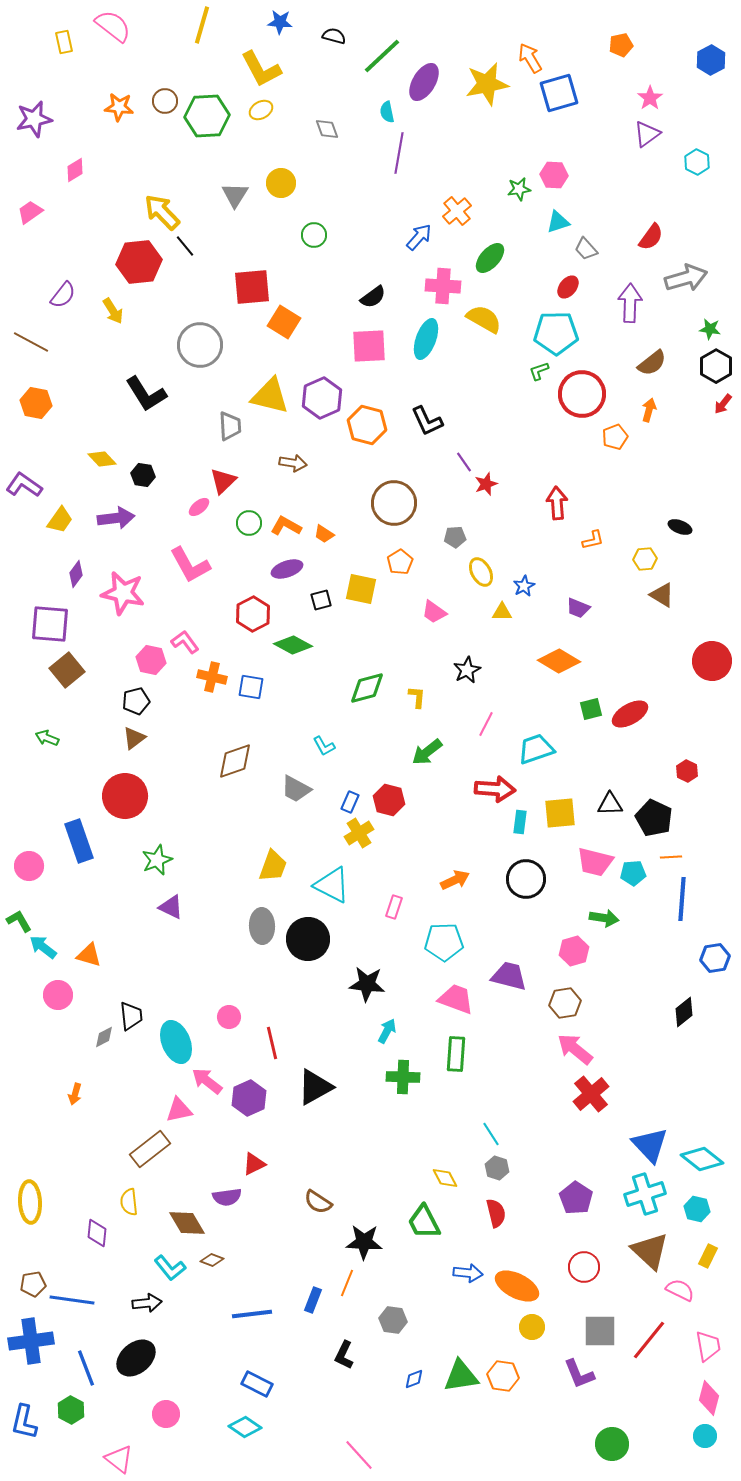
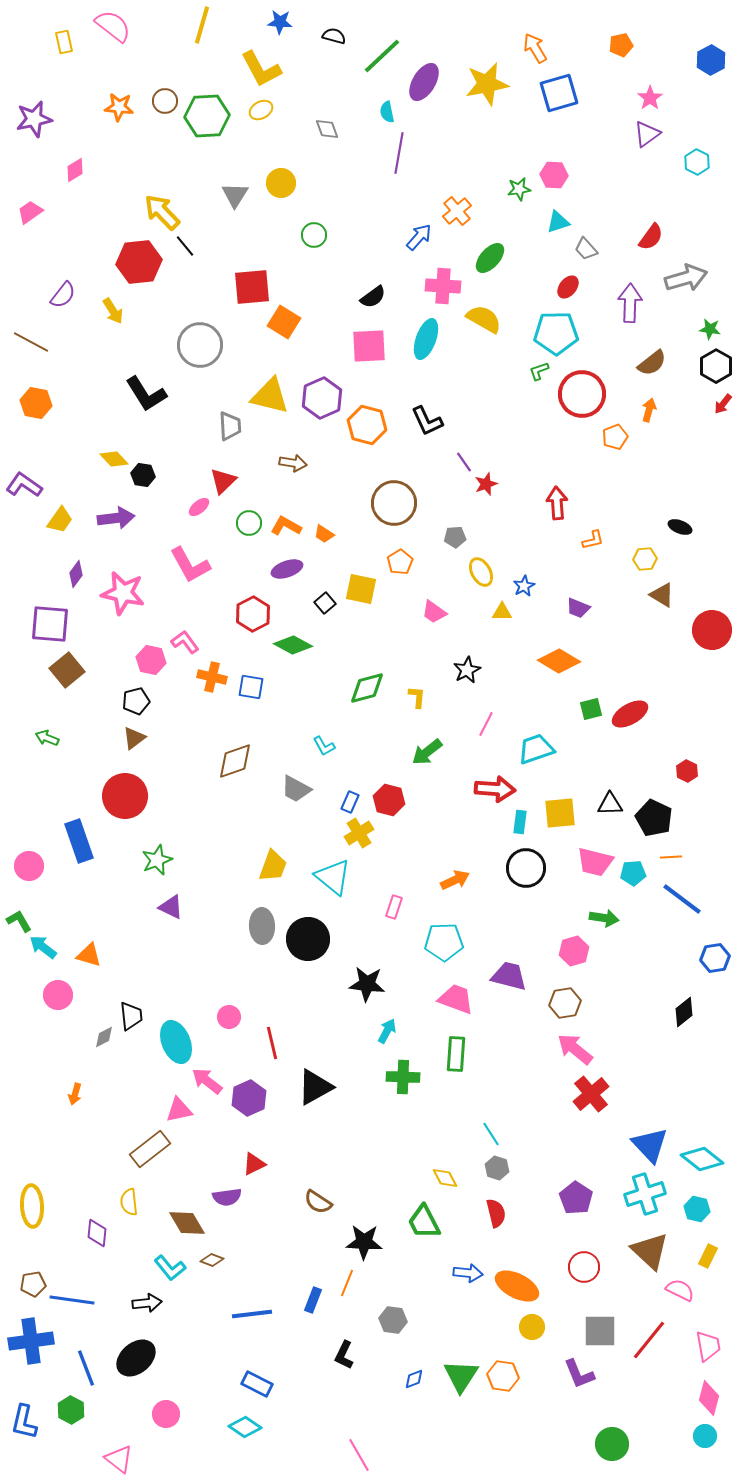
orange arrow at (530, 58): moved 5 px right, 10 px up
yellow diamond at (102, 459): moved 12 px right
black square at (321, 600): moved 4 px right, 3 px down; rotated 25 degrees counterclockwise
red circle at (712, 661): moved 31 px up
black circle at (526, 879): moved 11 px up
cyan triangle at (332, 885): moved 1 px right, 8 px up; rotated 12 degrees clockwise
blue line at (682, 899): rotated 57 degrees counterclockwise
yellow ellipse at (30, 1202): moved 2 px right, 4 px down
green triangle at (461, 1376): rotated 48 degrees counterclockwise
pink line at (359, 1455): rotated 12 degrees clockwise
